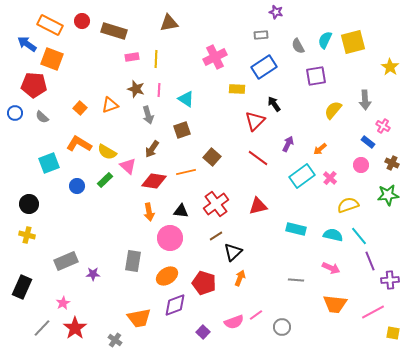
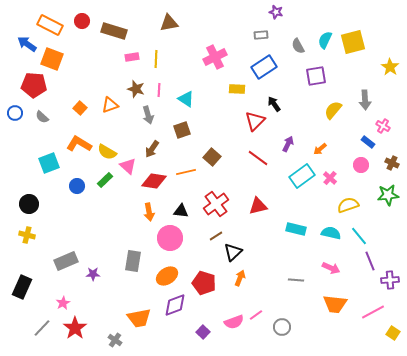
cyan semicircle at (333, 235): moved 2 px left, 2 px up
yellow square at (393, 333): rotated 24 degrees clockwise
